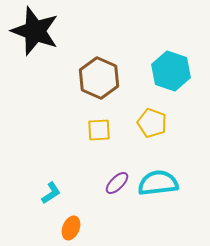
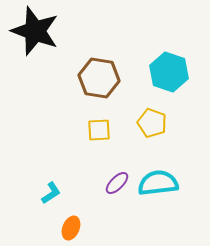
cyan hexagon: moved 2 px left, 1 px down
brown hexagon: rotated 15 degrees counterclockwise
